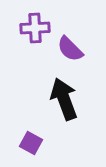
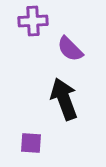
purple cross: moved 2 px left, 7 px up
purple square: rotated 25 degrees counterclockwise
